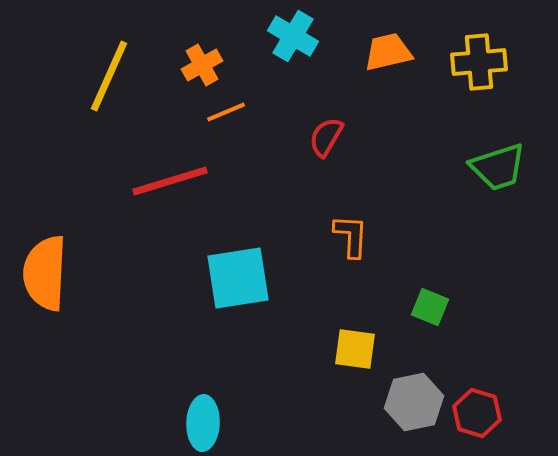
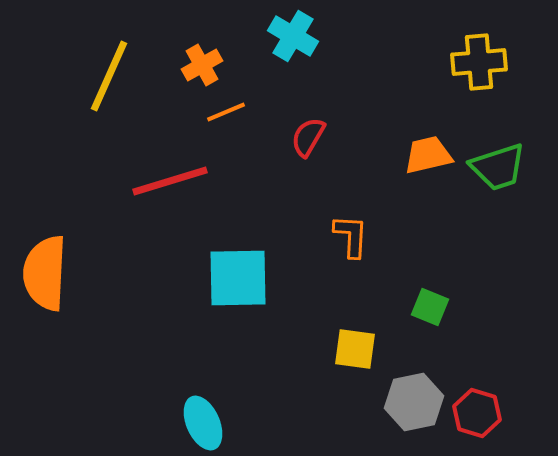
orange trapezoid: moved 40 px right, 103 px down
red semicircle: moved 18 px left
cyan square: rotated 8 degrees clockwise
cyan ellipse: rotated 26 degrees counterclockwise
